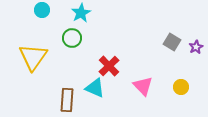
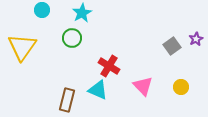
cyan star: moved 1 px right
gray square: moved 4 px down; rotated 24 degrees clockwise
purple star: moved 8 px up
yellow triangle: moved 11 px left, 10 px up
red cross: rotated 15 degrees counterclockwise
cyan triangle: moved 3 px right, 2 px down
brown rectangle: rotated 10 degrees clockwise
